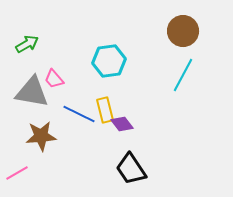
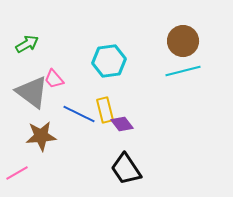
brown circle: moved 10 px down
cyan line: moved 4 px up; rotated 48 degrees clockwise
gray triangle: rotated 27 degrees clockwise
black trapezoid: moved 5 px left
